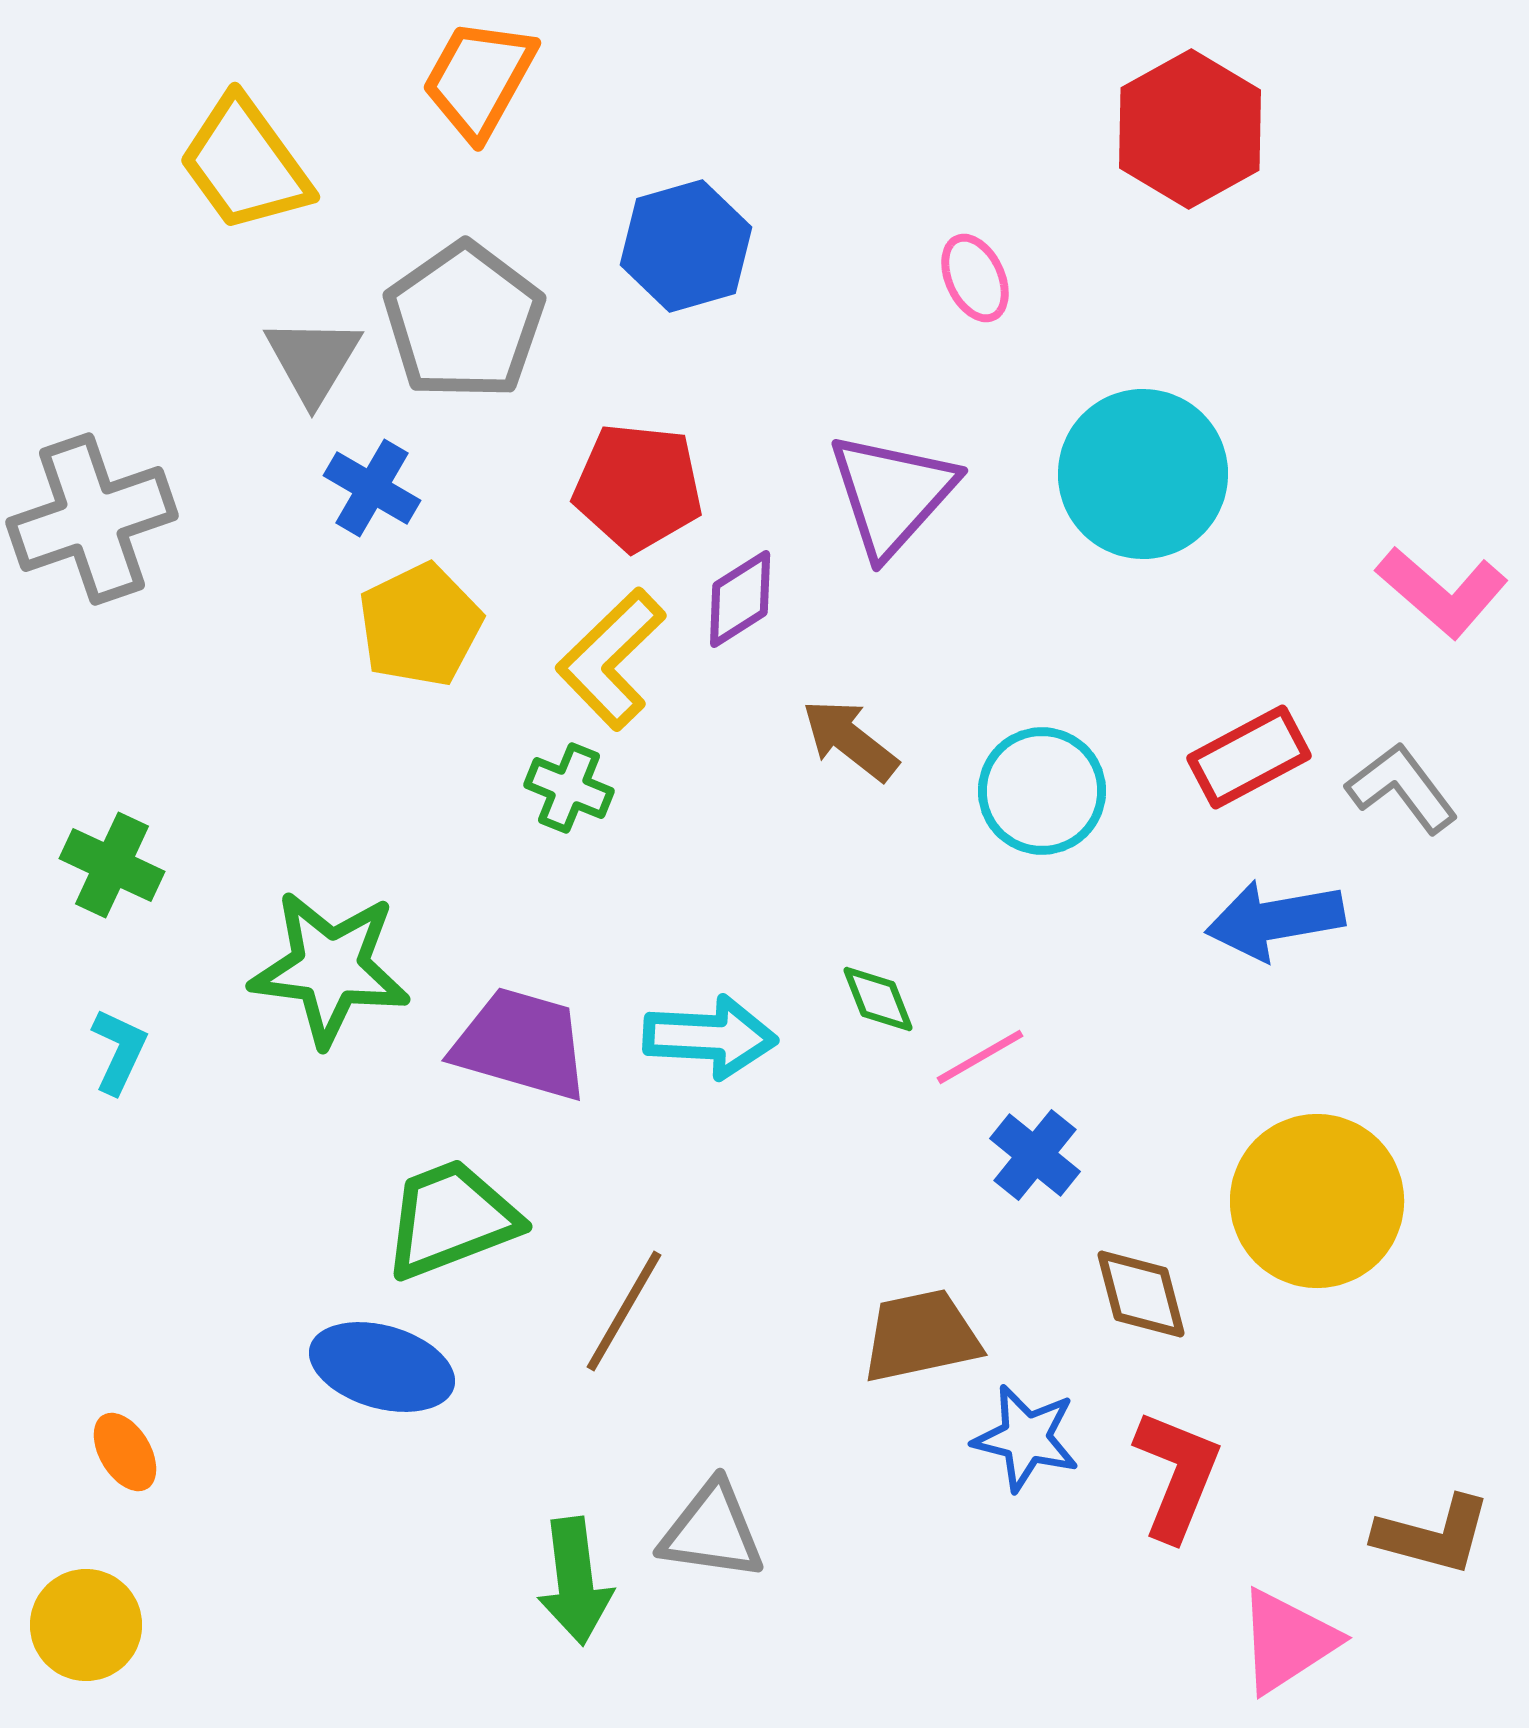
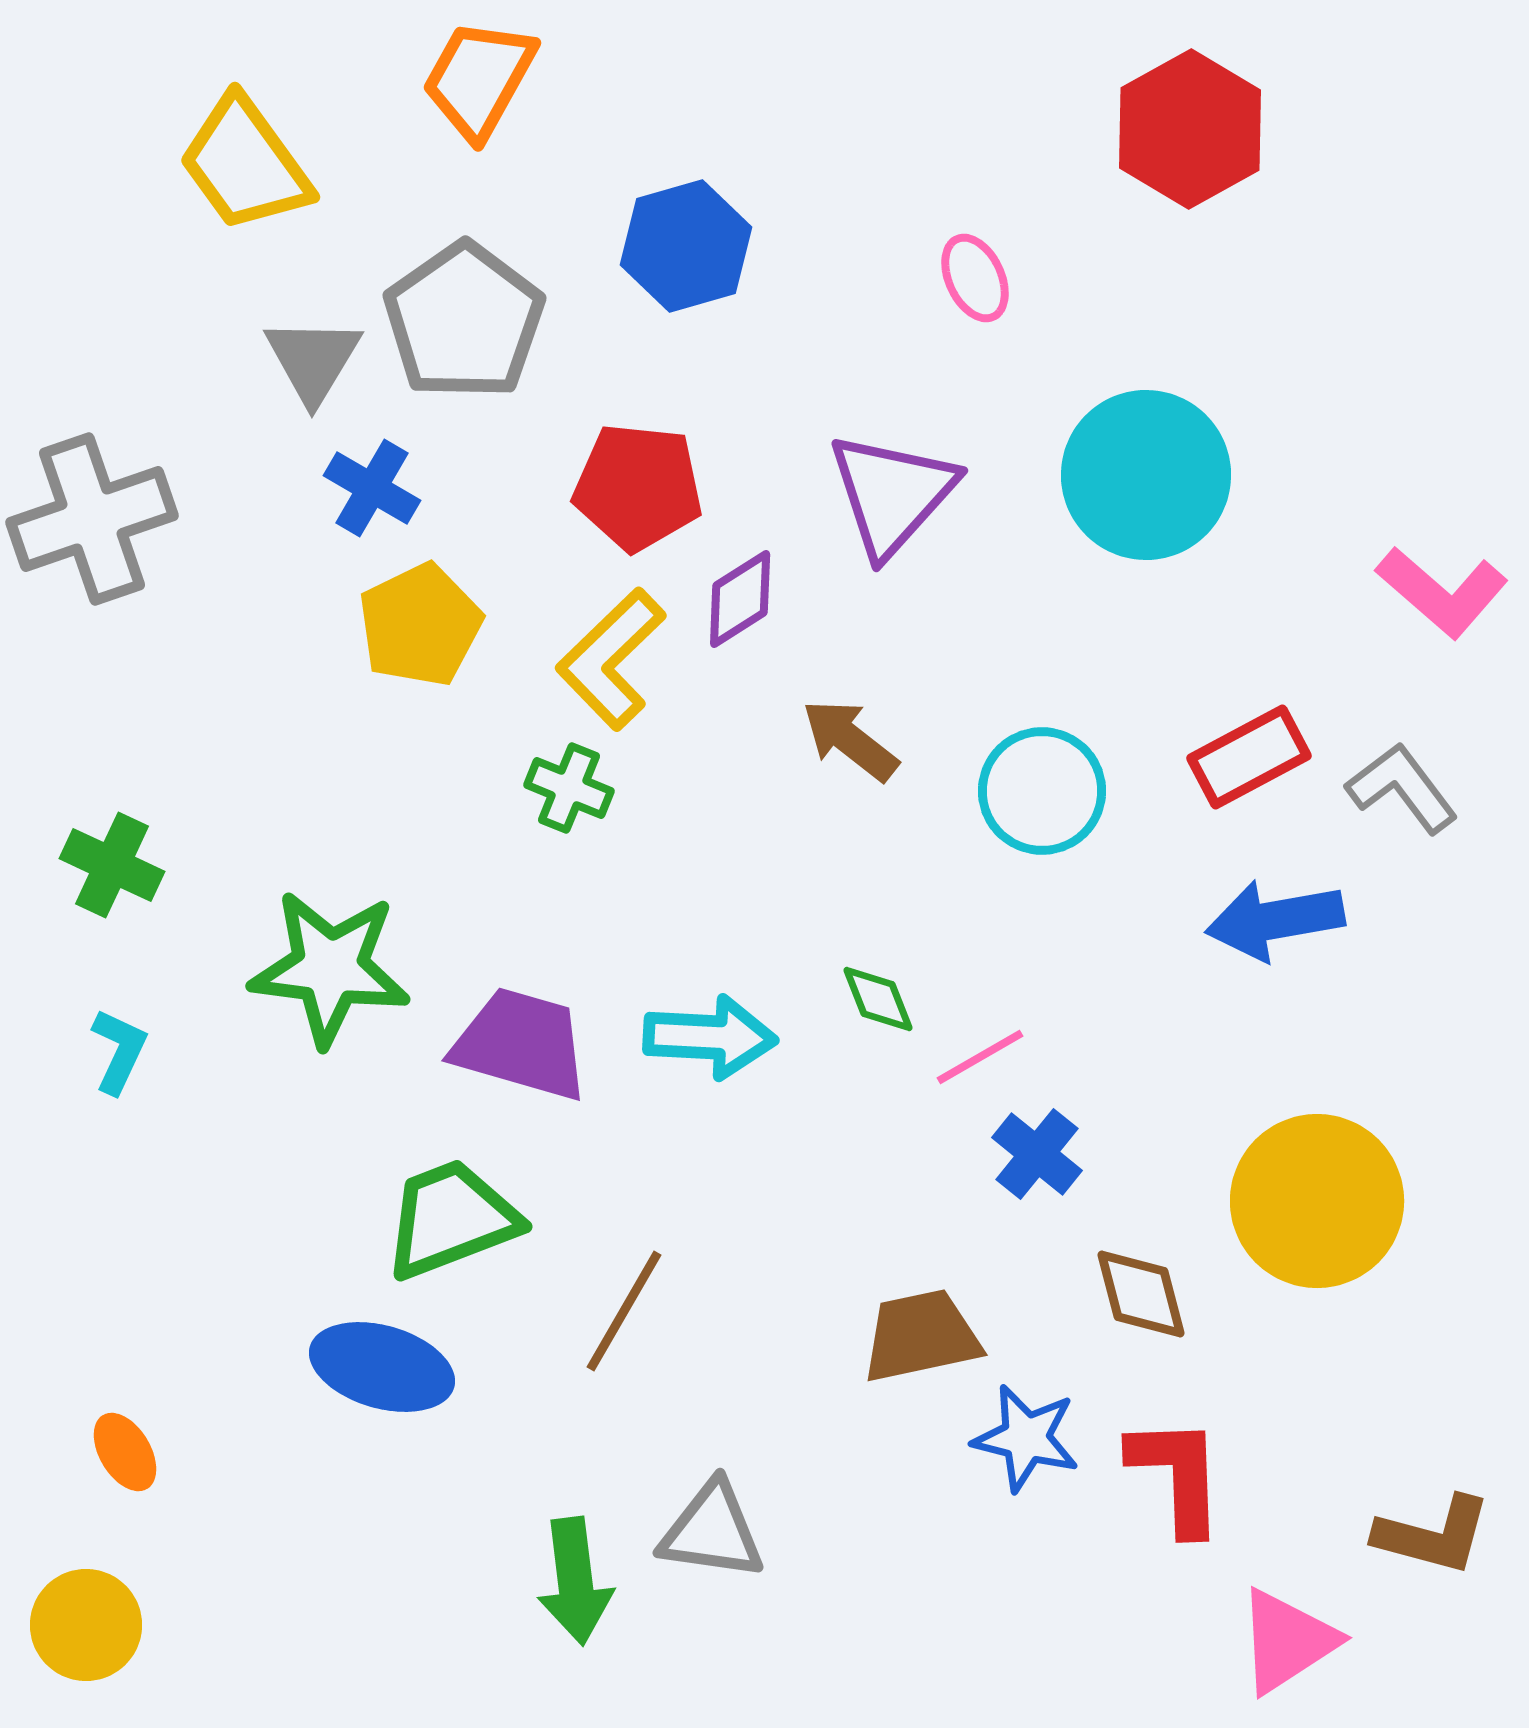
cyan circle at (1143, 474): moved 3 px right, 1 px down
blue cross at (1035, 1155): moved 2 px right, 1 px up
red L-shape at (1177, 1475): rotated 24 degrees counterclockwise
